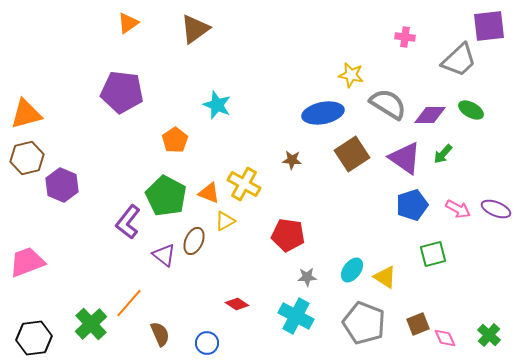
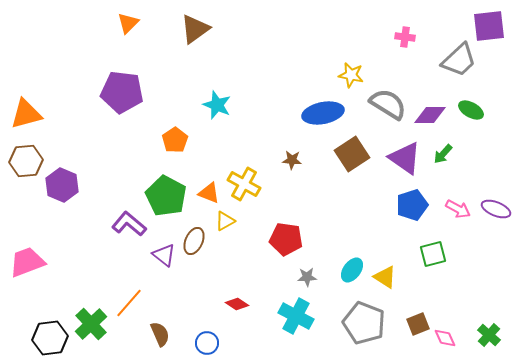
orange triangle at (128, 23): rotated 10 degrees counterclockwise
brown hexagon at (27, 158): moved 1 px left, 3 px down; rotated 8 degrees clockwise
purple L-shape at (128, 222): moved 1 px right, 2 px down; rotated 92 degrees clockwise
red pentagon at (288, 235): moved 2 px left, 4 px down
black hexagon at (34, 338): moved 16 px right
